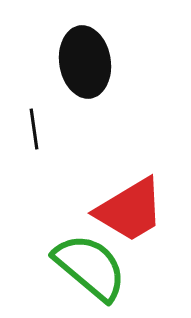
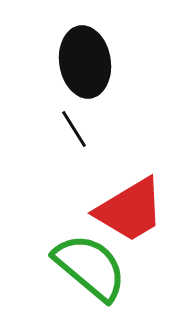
black line: moved 40 px right; rotated 24 degrees counterclockwise
